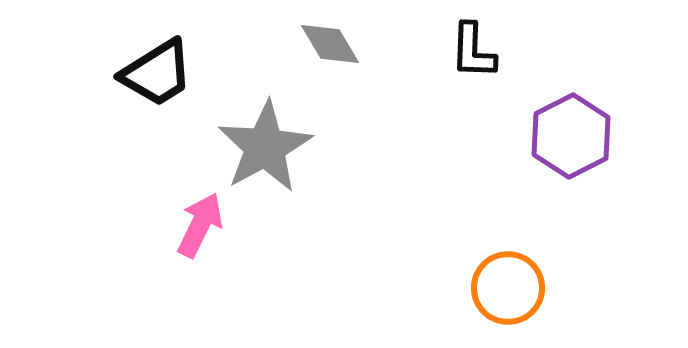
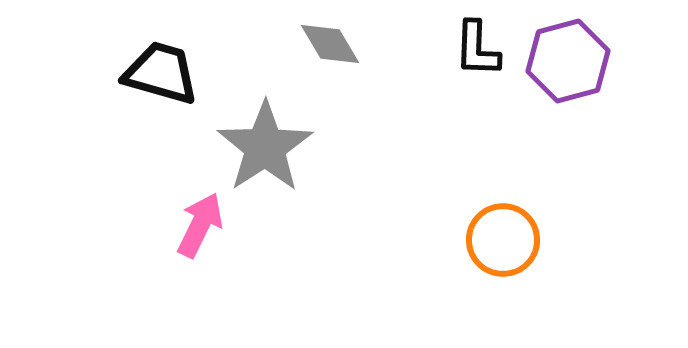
black L-shape: moved 4 px right, 2 px up
black trapezoid: moved 4 px right; rotated 132 degrees counterclockwise
purple hexagon: moved 3 px left, 75 px up; rotated 12 degrees clockwise
gray star: rotated 4 degrees counterclockwise
orange circle: moved 5 px left, 48 px up
